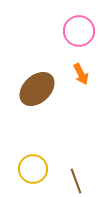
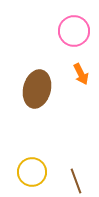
pink circle: moved 5 px left
brown ellipse: rotated 33 degrees counterclockwise
yellow circle: moved 1 px left, 3 px down
